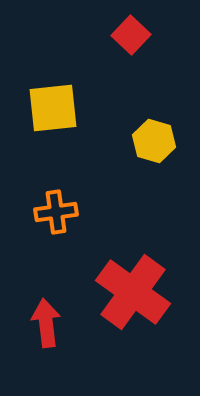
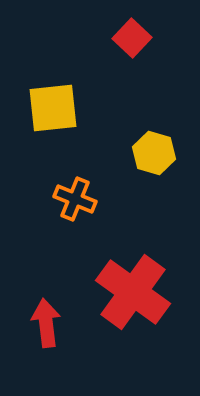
red square: moved 1 px right, 3 px down
yellow hexagon: moved 12 px down
orange cross: moved 19 px right, 13 px up; rotated 30 degrees clockwise
